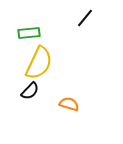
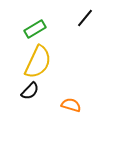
green rectangle: moved 6 px right, 4 px up; rotated 25 degrees counterclockwise
yellow semicircle: moved 1 px left, 1 px up
orange semicircle: moved 2 px right, 1 px down
